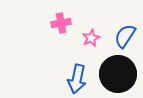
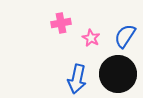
pink star: rotated 18 degrees counterclockwise
